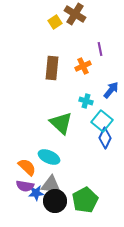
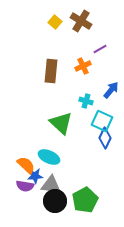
brown cross: moved 6 px right, 7 px down
yellow square: rotated 16 degrees counterclockwise
purple line: rotated 72 degrees clockwise
brown rectangle: moved 1 px left, 3 px down
cyan square: rotated 15 degrees counterclockwise
orange semicircle: moved 1 px left, 2 px up
blue star: moved 1 px left, 17 px up
